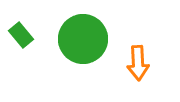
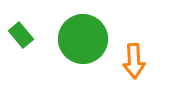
orange arrow: moved 4 px left, 2 px up
